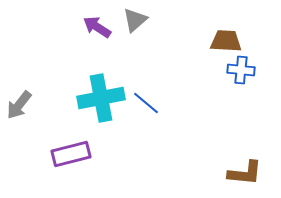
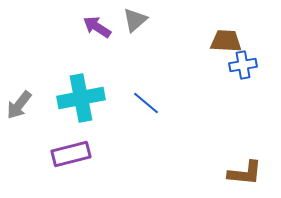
blue cross: moved 2 px right, 5 px up; rotated 16 degrees counterclockwise
cyan cross: moved 20 px left
